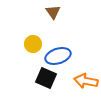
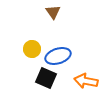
yellow circle: moved 1 px left, 5 px down
